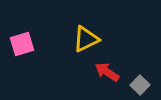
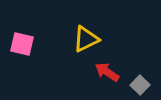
pink square: rotated 30 degrees clockwise
